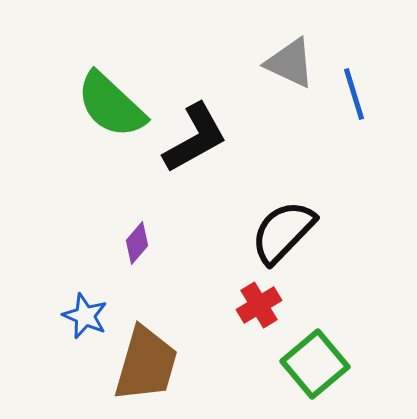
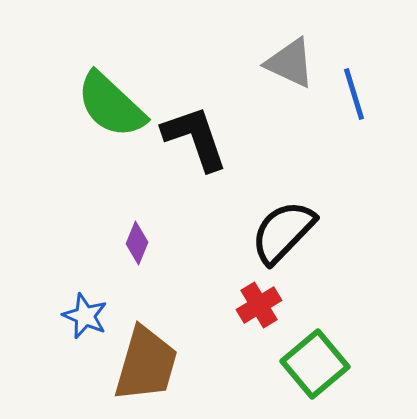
black L-shape: rotated 80 degrees counterclockwise
purple diamond: rotated 18 degrees counterclockwise
